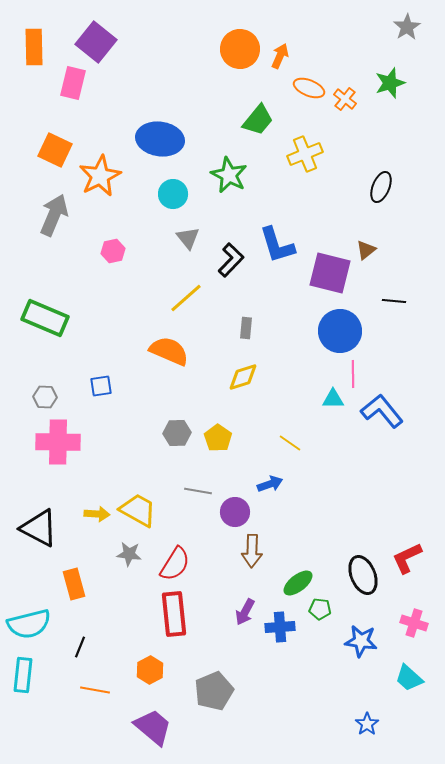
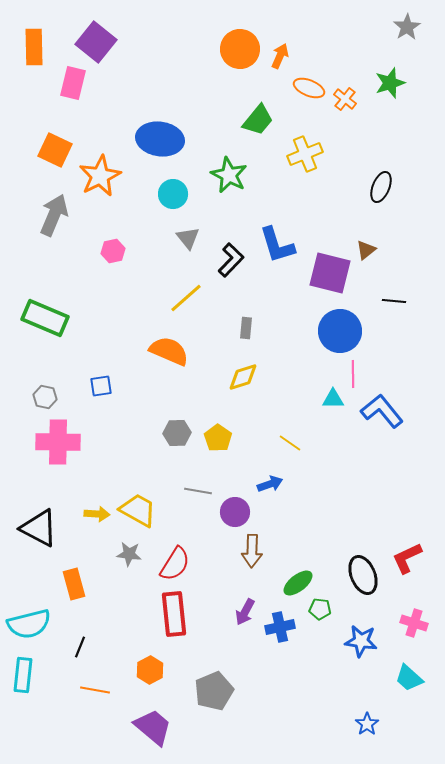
gray hexagon at (45, 397): rotated 10 degrees clockwise
blue cross at (280, 627): rotated 8 degrees counterclockwise
